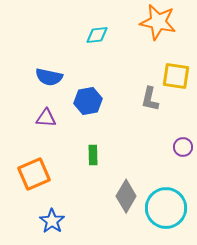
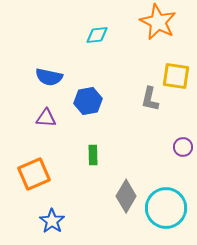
orange star: rotated 15 degrees clockwise
